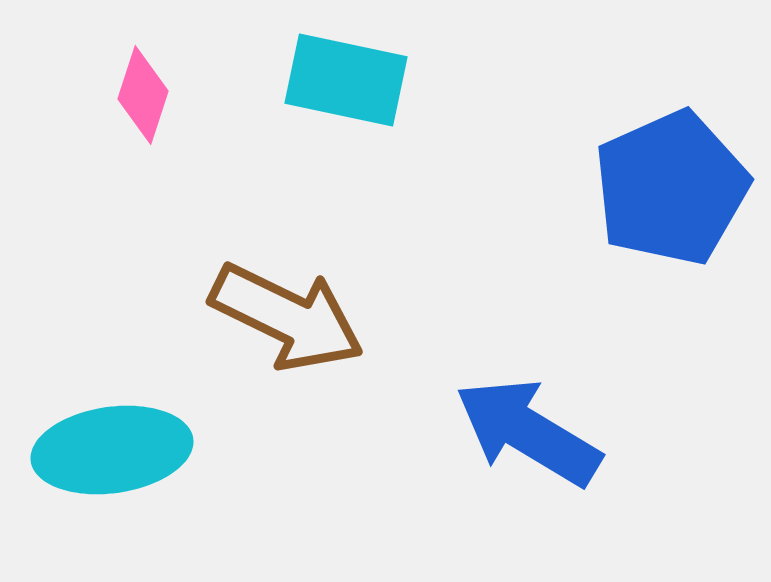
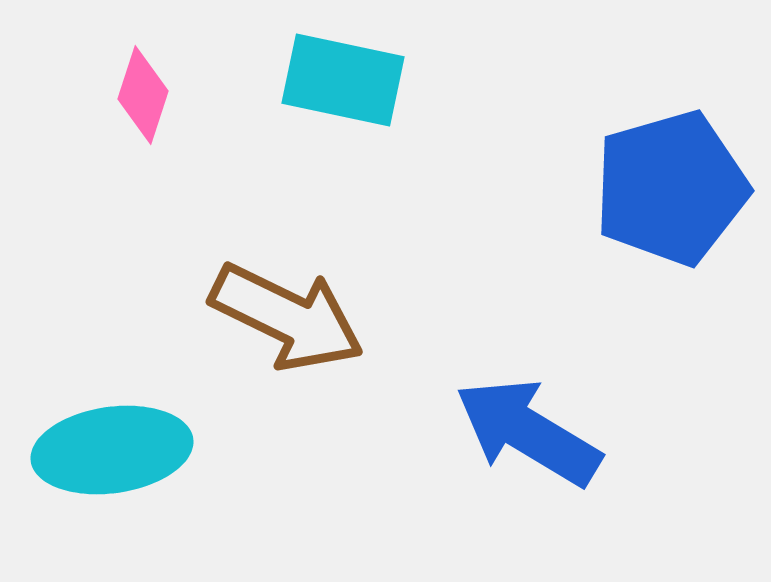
cyan rectangle: moved 3 px left
blue pentagon: rotated 8 degrees clockwise
